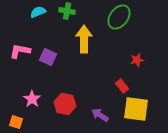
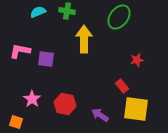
purple square: moved 2 px left, 2 px down; rotated 18 degrees counterclockwise
